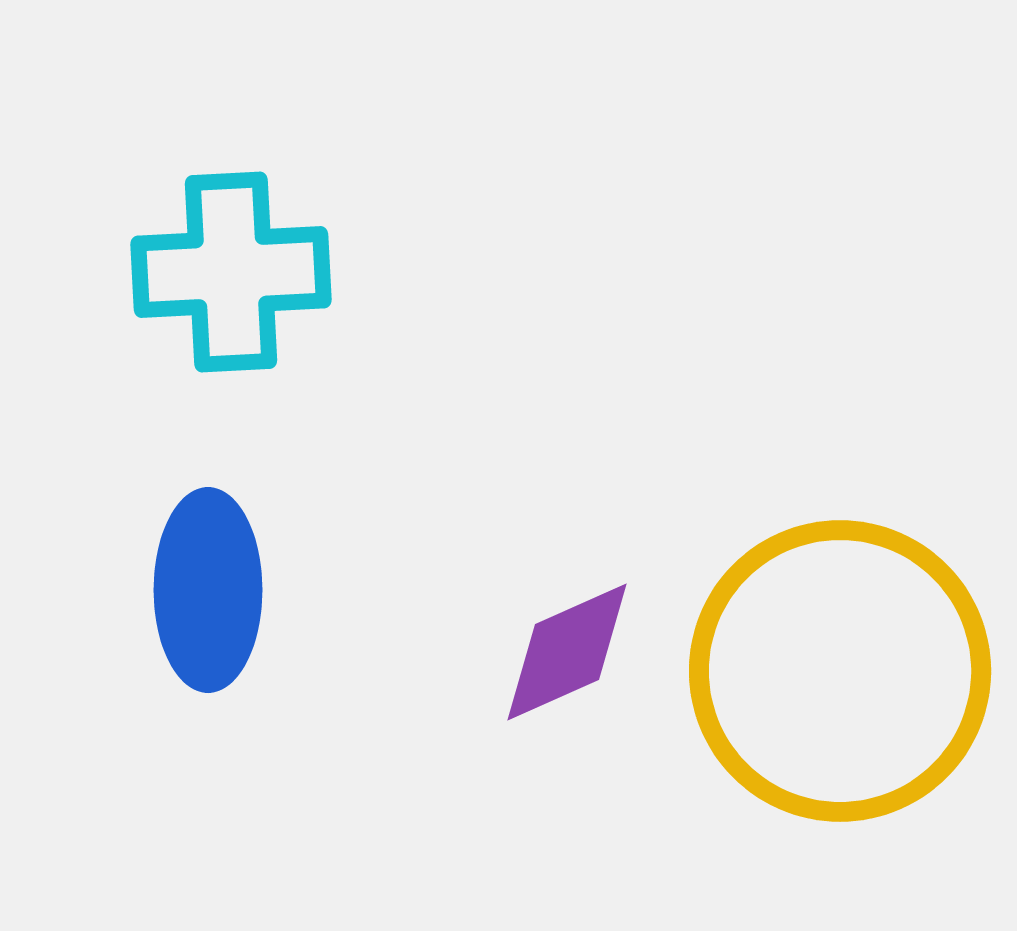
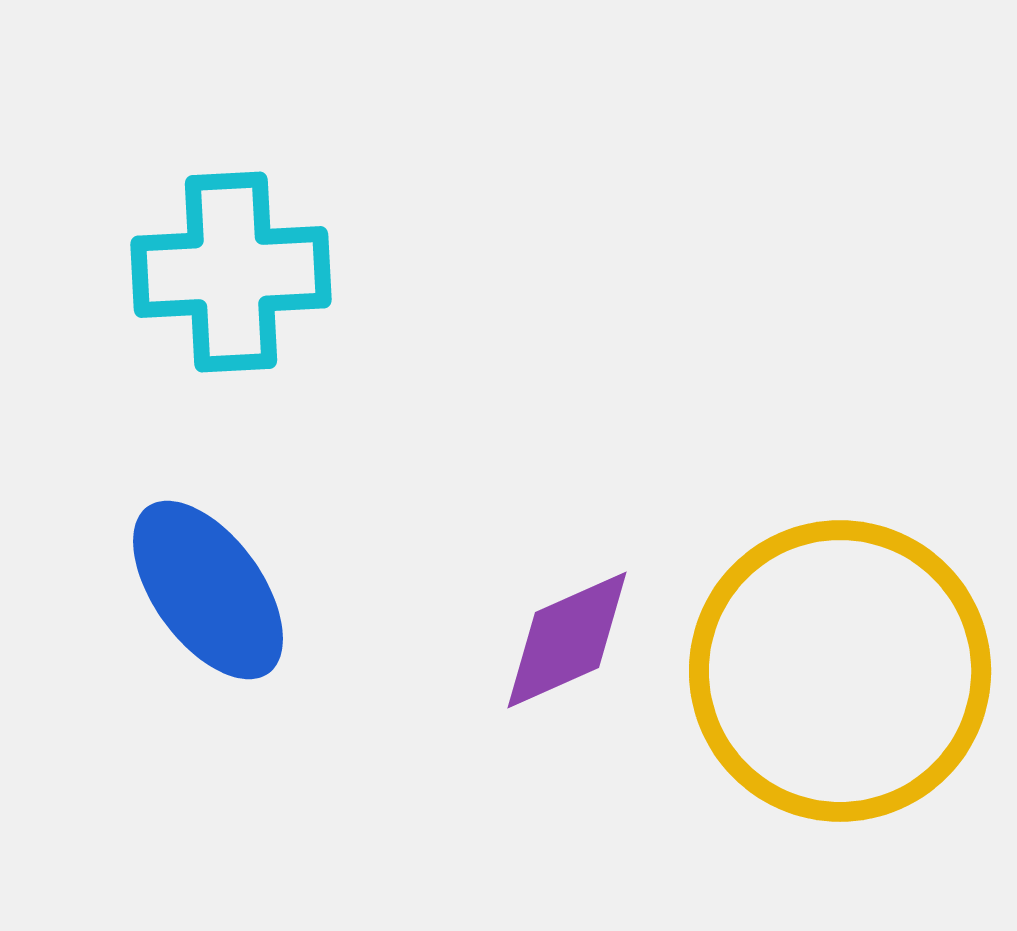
blue ellipse: rotated 36 degrees counterclockwise
purple diamond: moved 12 px up
